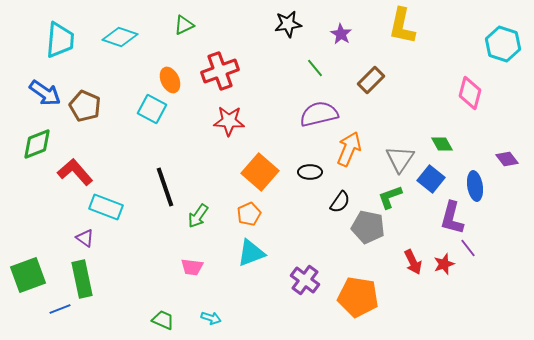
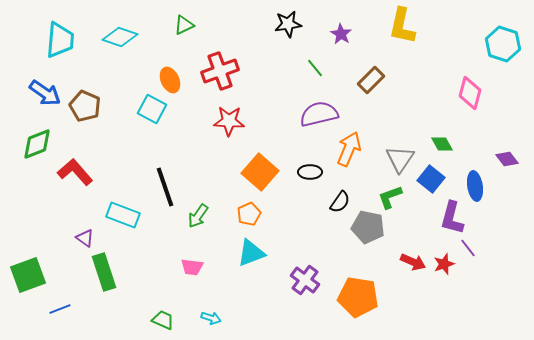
cyan rectangle at (106, 207): moved 17 px right, 8 px down
red arrow at (413, 262): rotated 40 degrees counterclockwise
green rectangle at (82, 279): moved 22 px right, 7 px up; rotated 6 degrees counterclockwise
